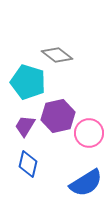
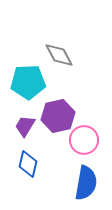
gray diamond: moved 2 px right; rotated 24 degrees clockwise
cyan pentagon: rotated 20 degrees counterclockwise
pink circle: moved 5 px left, 7 px down
blue semicircle: rotated 48 degrees counterclockwise
